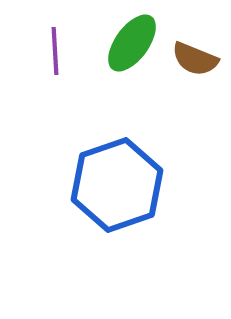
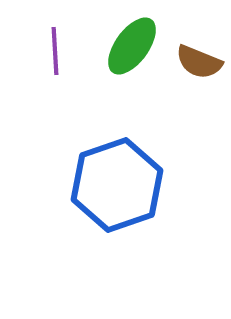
green ellipse: moved 3 px down
brown semicircle: moved 4 px right, 3 px down
